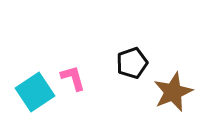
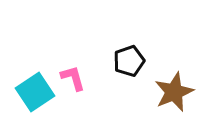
black pentagon: moved 3 px left, 2 px up
brown star: moved 1 px right
